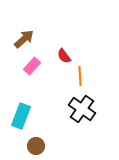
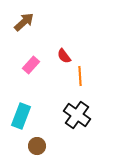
brown arrow: moved 17 px up
pink rectangle: moved 1 px left, 1 px up
black cross: moved 5 px left, 6 px down
brown circle: moved 1 px right
